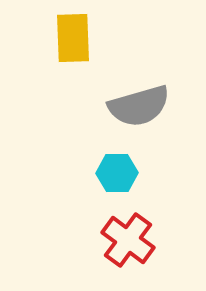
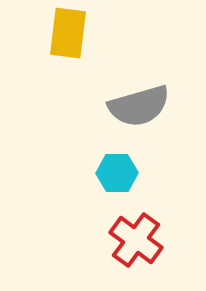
yellow rectangle: moved 5 px left, 5 px up; rotated 9 degrees clockwise
red cross: moved 8 px right
